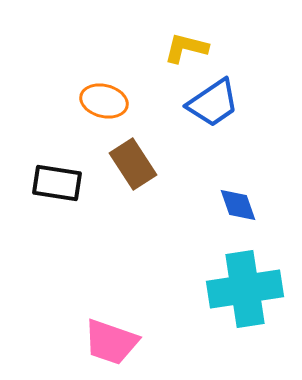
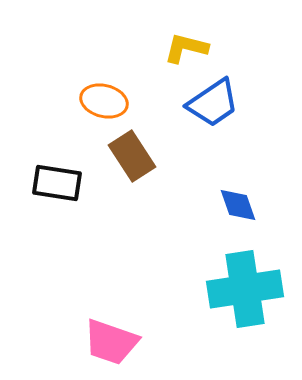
brown rectangle: moved 1 px left, 8 px up
